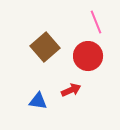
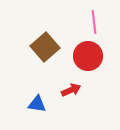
pink line: moved 2 px left; rotated 15 degrees clockwise
blue triangle: moved 1 px left, 3 px down
